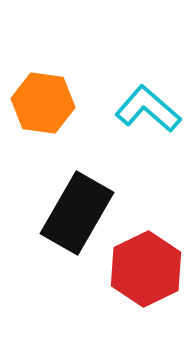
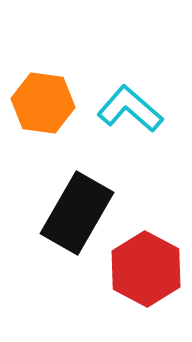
cyan L-shape: moved 18 px left
red hexagon: rotated 6 degrees counterclockwise
